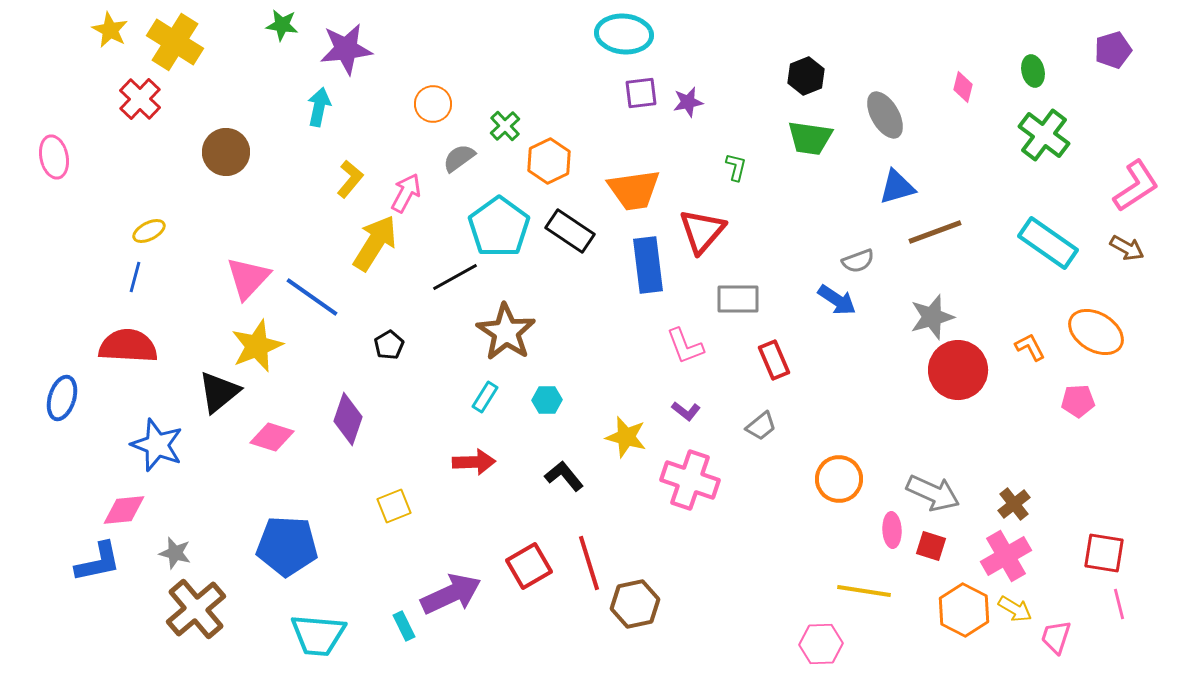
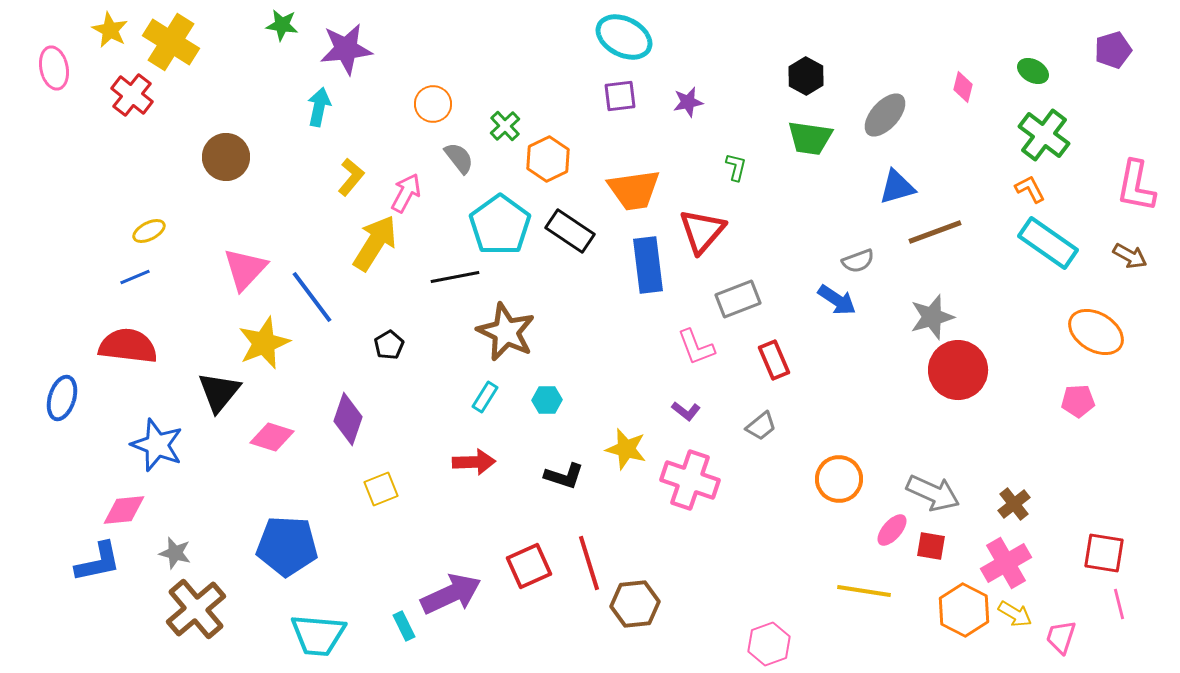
cyan ellipse at (624, 34): moved 3 px down; rotated 22 degrees clockwise
yellow cross at (175, 42): moved 4 px left
green ellipse at (1033, 71): rotated 48 degrees counterclockwise
black hexagon at (806, 76): rotated 9 degrees counterclockwise
purple square at (641, 93): moved 21 px left, 3 px down
red cross at (140, 99): moved 8 px left, 4 px up; rotated 6 degrees counterclockwise
gray ellipse at (885, 115): rotated 72 degrees clockwise
brown circle at (226, 152): moved 5 px down
pink ellipse at (54, 157): moved 89 px up
gray semicircle at (459, 158): rotated 88 degrees clockwise
orange hexagon at (549, 161): moved 1 px left, 2 px up
yellow L-shape at (350, 179): moved 1 px right, 2 px up
pink L-shape at (1136, 186): rotated 134 degrees clockwise
cyan pentagon at (499, 227): moved 1 px right, 2 px up
brown arrow at (1127, 248): moved 3 px right, 8 px down
blue line at (135, 277): rotated 52 degrees clockwise
black line at (455, 277): rotated 18 degrees clockwise
pink triangle at (248, 278): moved 3 px left, 9 px up
blue line at (312, 297): rotated 18 degrees clockwise
gray rectangle at (738, 299): rotated 21 degrees counterclockwise
brown star at (506, 332): rotated 8 degrees counterclockwise
red semicircle at (128, 346): rotated 4 degrees clockwise
yellow star at (257, 346): moved 7 px right, 3 px up
pink L-shape at (685, 346): moved 11 px right, 1 px down
orange L-shape at (1030, 347): moved 158 px up
black triangle at (219, 392): rotated 12 degrees counterclockwise
yellow star at (626, 437): moved 12 px down
black L-shape at (564, 476): rotated 147 degrees clockwise
yellow square at (394, 506): moved 13 px left, 17 px up
pink ellipse at (892, 530): rotated 44 degrees clockwise
red square at (931, 546): rotated 8 degrees counterclockwise
pink cross at (1006, 556): moved 7 px down
red square at (529, 566): rotated 6 degrees clockwise
brown hexagon at (635, 604): rotated 6 degrees clockwise
yellow arrow at (1015, 609): moved 5 px down
pink trapezoid at (1056, 637): moved 5 px right
pink hexagon at (821, 644): moved 52 px left; rotated 18 degrees counterclockwise
